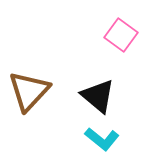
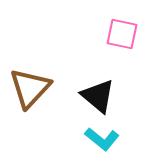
pink square: moved 1 px right, 1 px up; rotated 24 degrees counterclockwise
brown triangle: moved 1 px right, 3 px up
